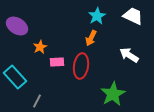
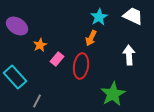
cyan star: moved 2 px right, 1 px down
orange star: moved 2 px up
white arrow: rotated 54 degrees clockwise
pink rectangle: moved 3 px up; rotated 48 degrees counterclockwise
